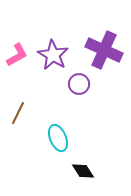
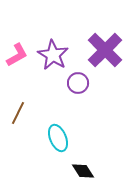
purple cross: moved 1 px right; rotated 21 degrees clockwise
purple circle: moved 1 px left, 1 px up
